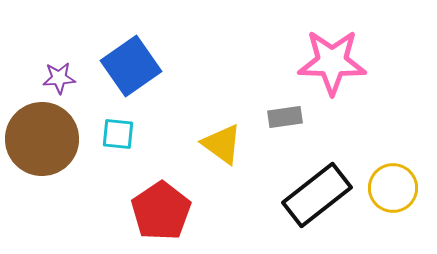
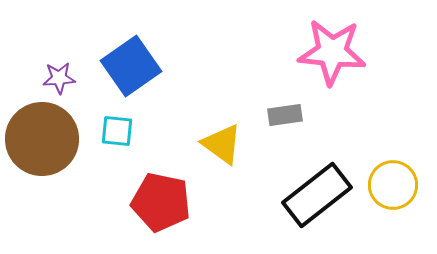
pink star: moved 10 px up; rotated 4 degrees clockwise
gray rectangle: moved 2 px up
cyan square: moved 1 px left, 3 px up
yellow circle: moved 3 px up
red pentagon: moved 9 px up; rotated 26 degrees counterclockwise
